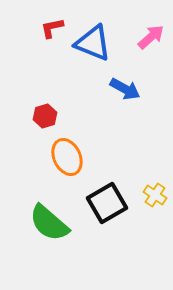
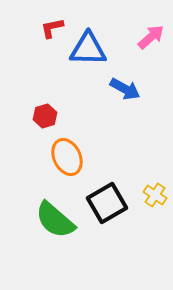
blue triangle: moved 5 px left, 6 px down; rotated 21 degrees counterclockwise
green semicircle: moved 6 px right, 3 px up
